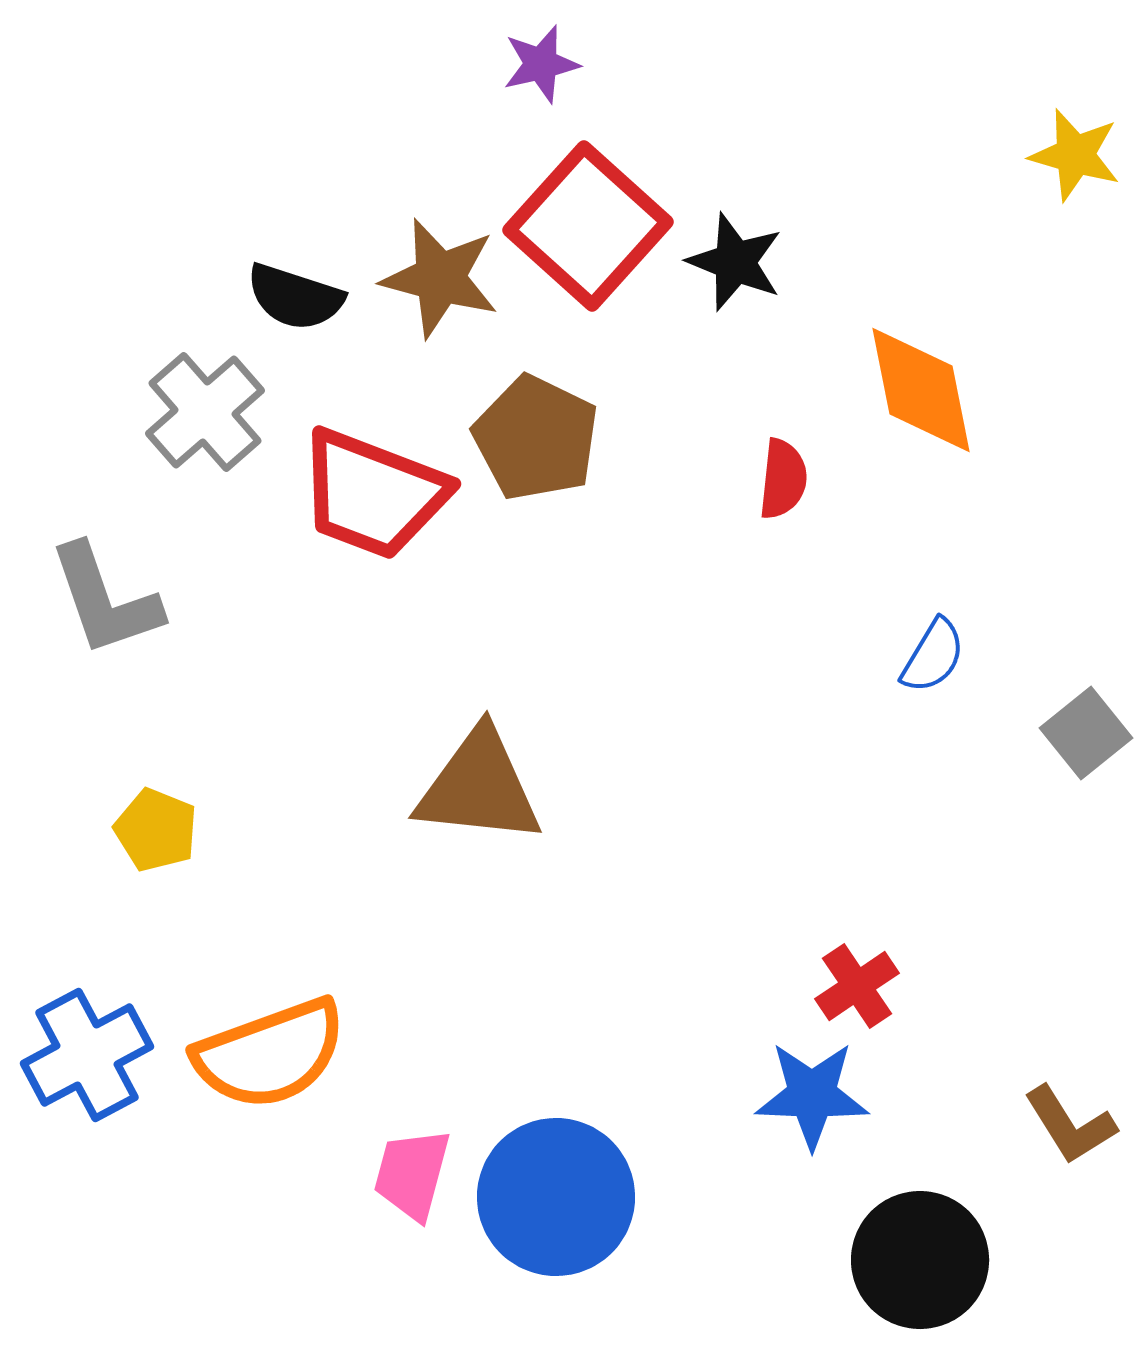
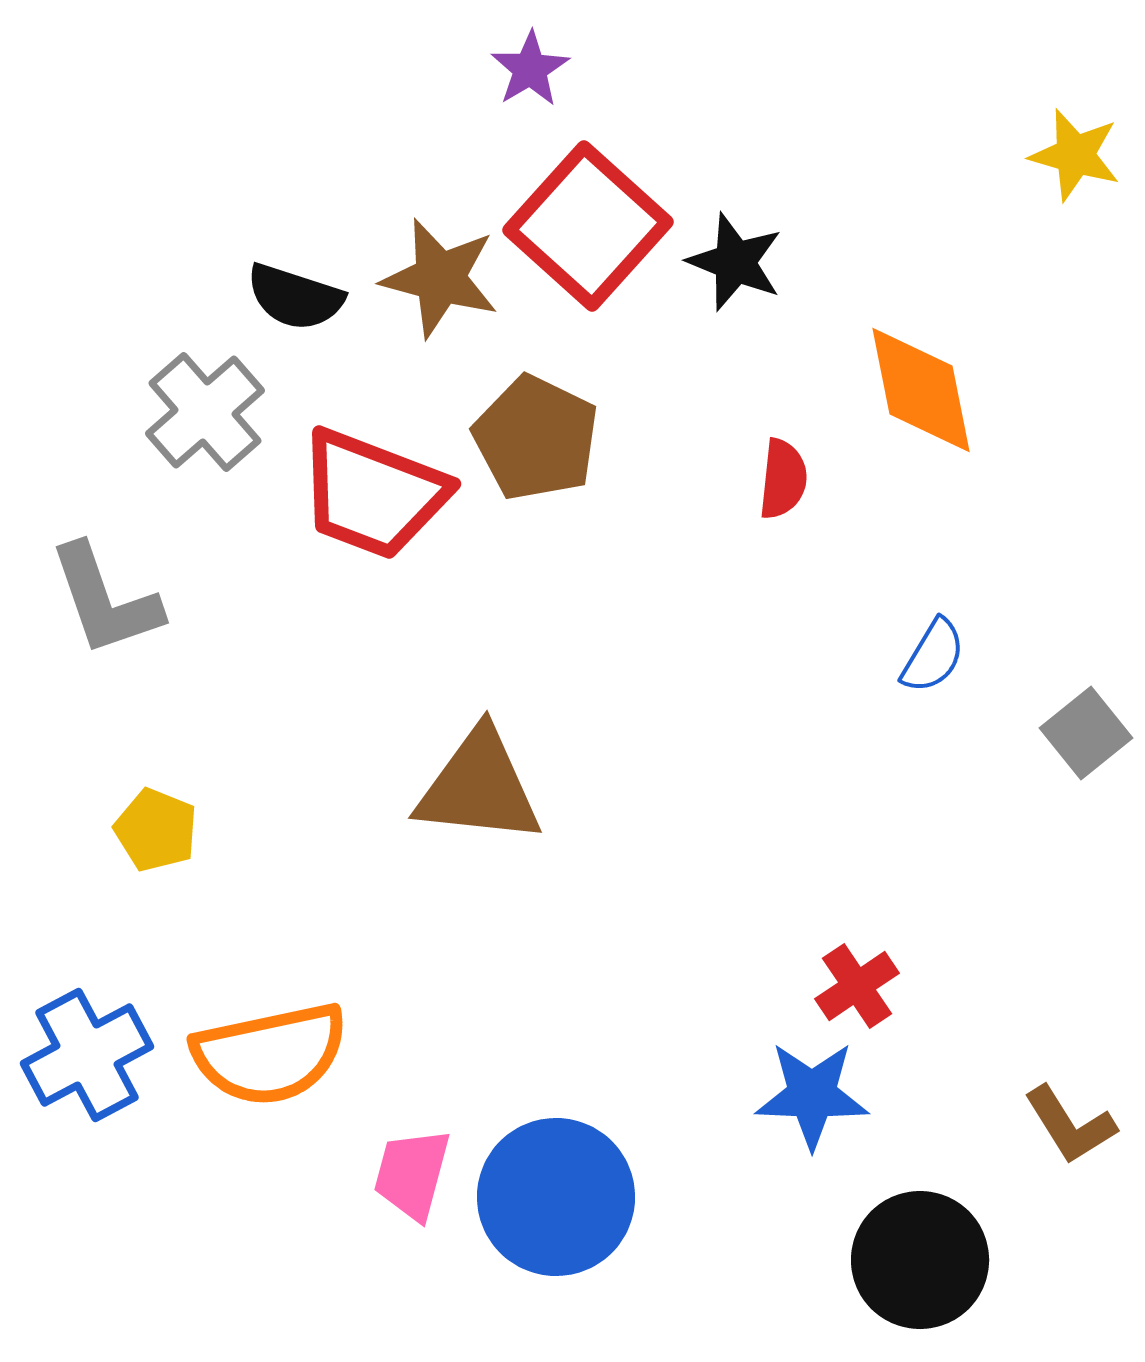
purple star: moved 11 px left, 5 px down; rotated 18 degrees counterclockwise
orange semicircle: rotated 8 degrees clockwise
